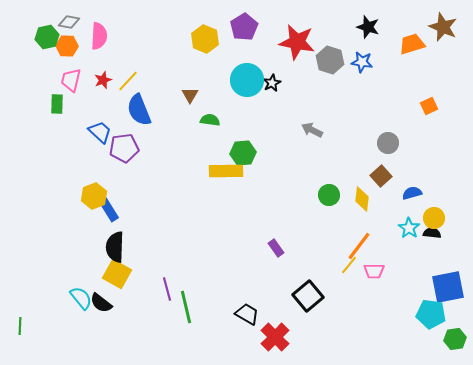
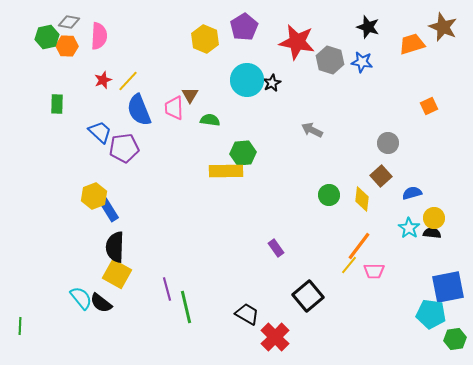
pink trapezoid at (71, 80): moved 103 px right, 28 px down; rotated 15 degrees counterclockwise
